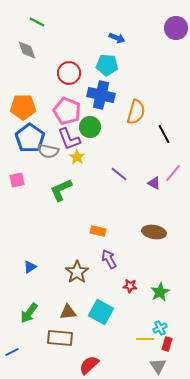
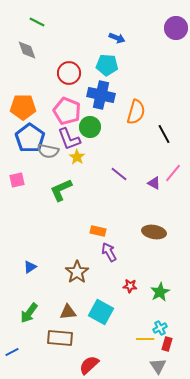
purple arrow: moved 7 px up
